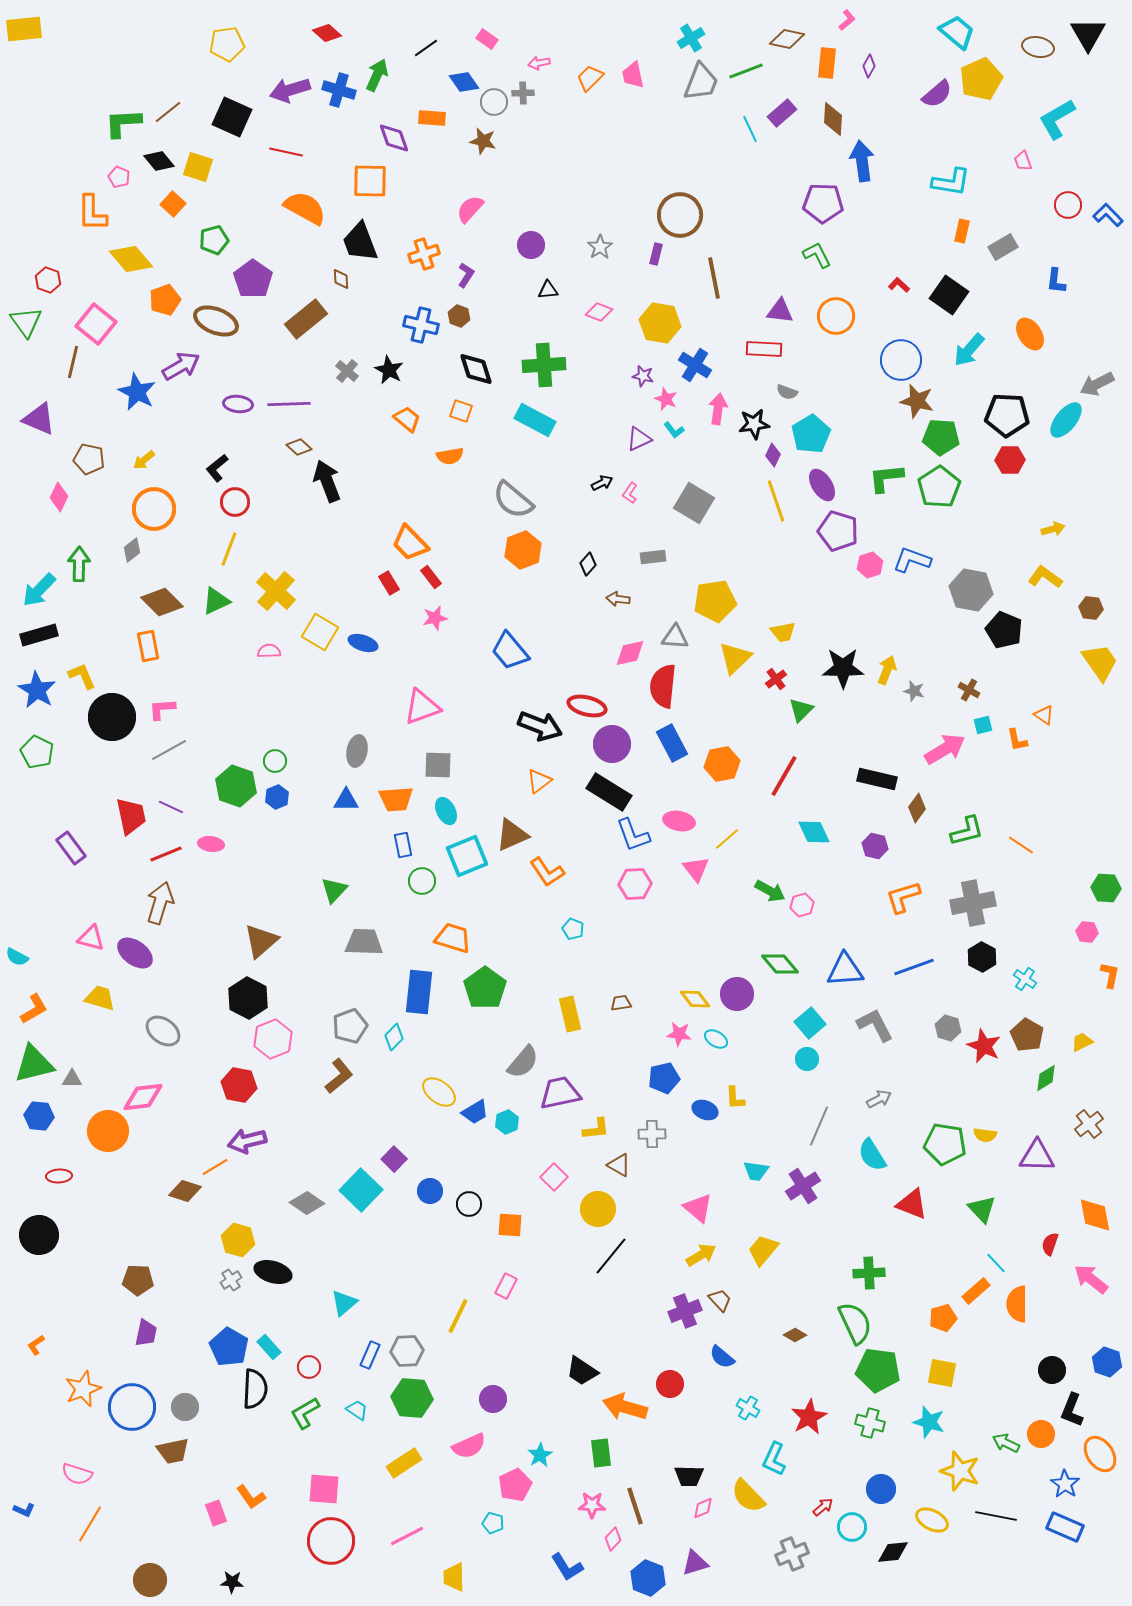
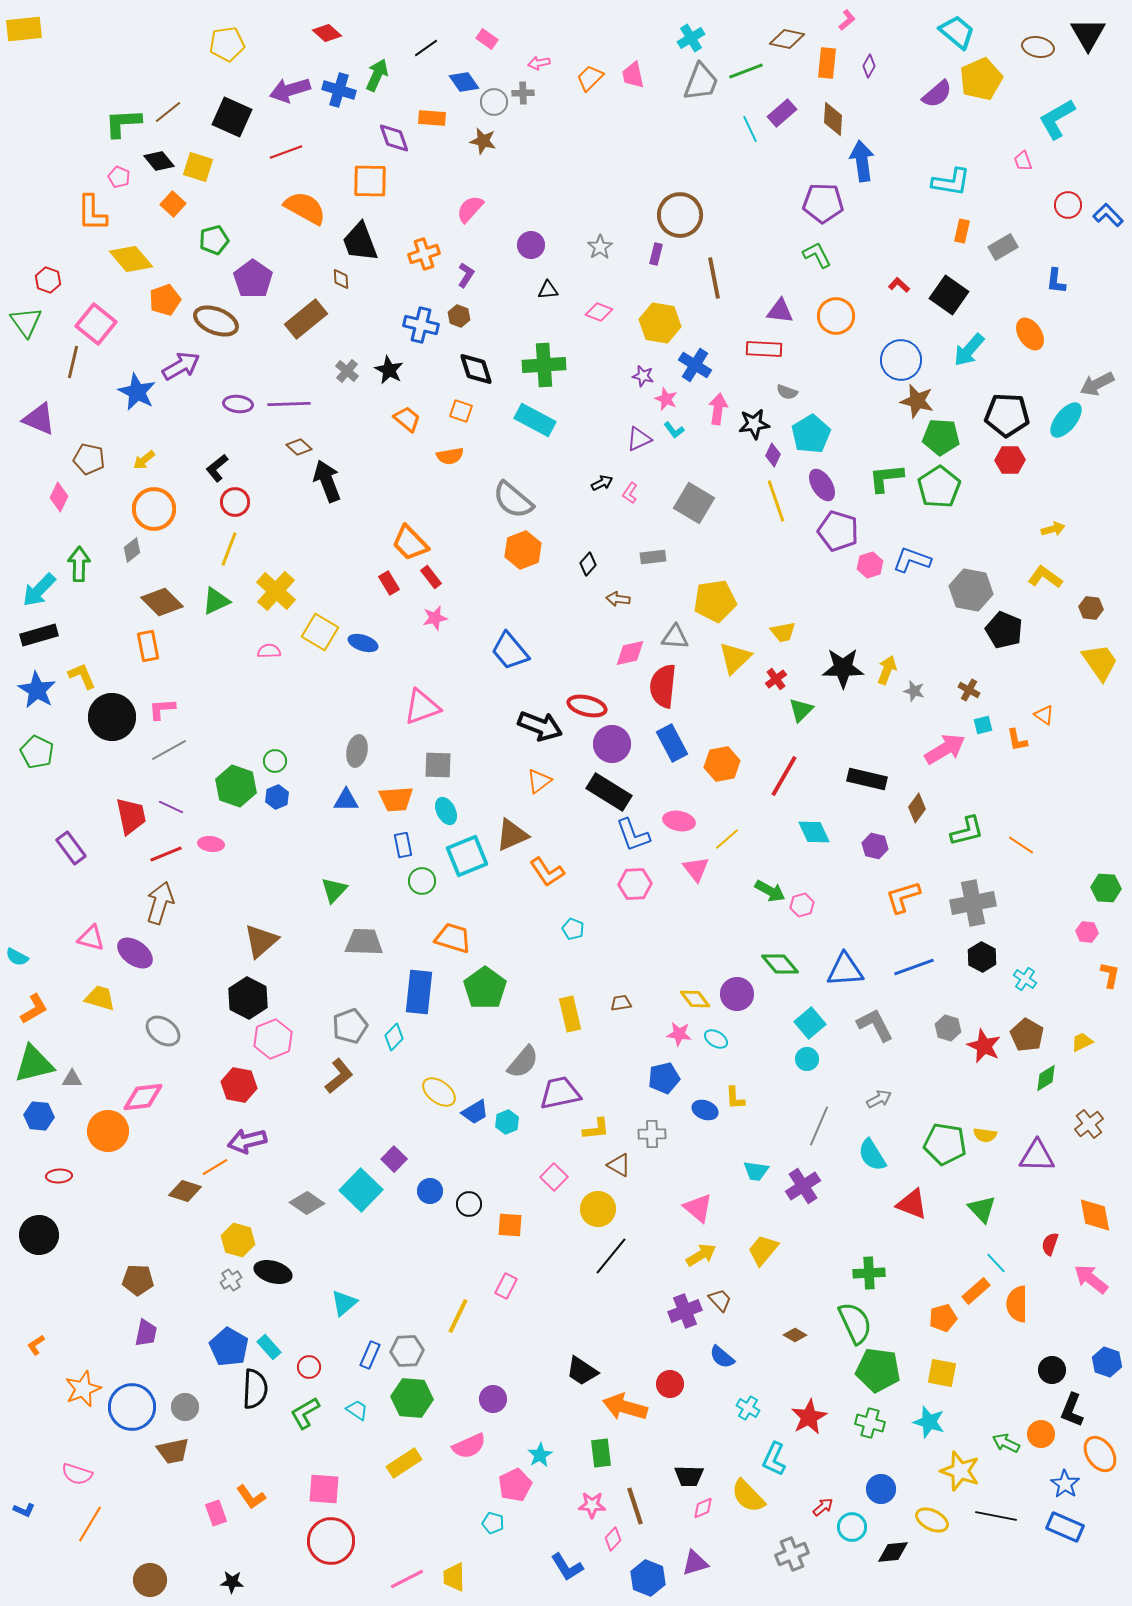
red line at (286, 152): rotated 32 degrees counterclockwise
black rectangle at (877, 779): moved 10 px left
pink line at (407, 1536): moved 43 px down
